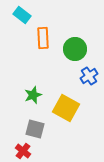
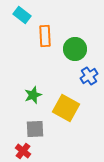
orange rectangle: moved 2 px right, 2 px up
gray square: rotated 18 degrees counterclockwise
